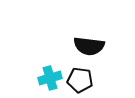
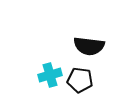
cyan cross: moved 3 px up
